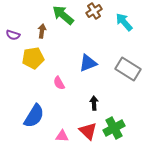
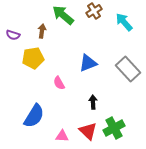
gray rectangle: rotated 15 degrees clockwise
black arrow: moved 1 px left, 1 px up
